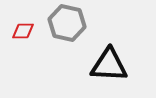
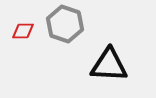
gray hexagon: moved 2 px left, 1 px down; rotated 6 degrees clockwise
